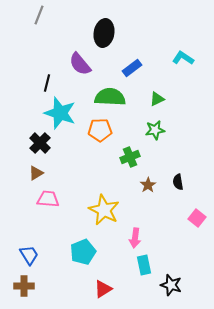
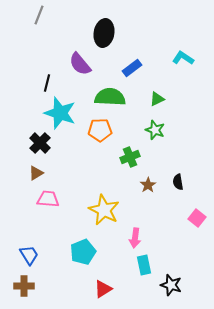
green star: rotated 30 degrees clockwise
